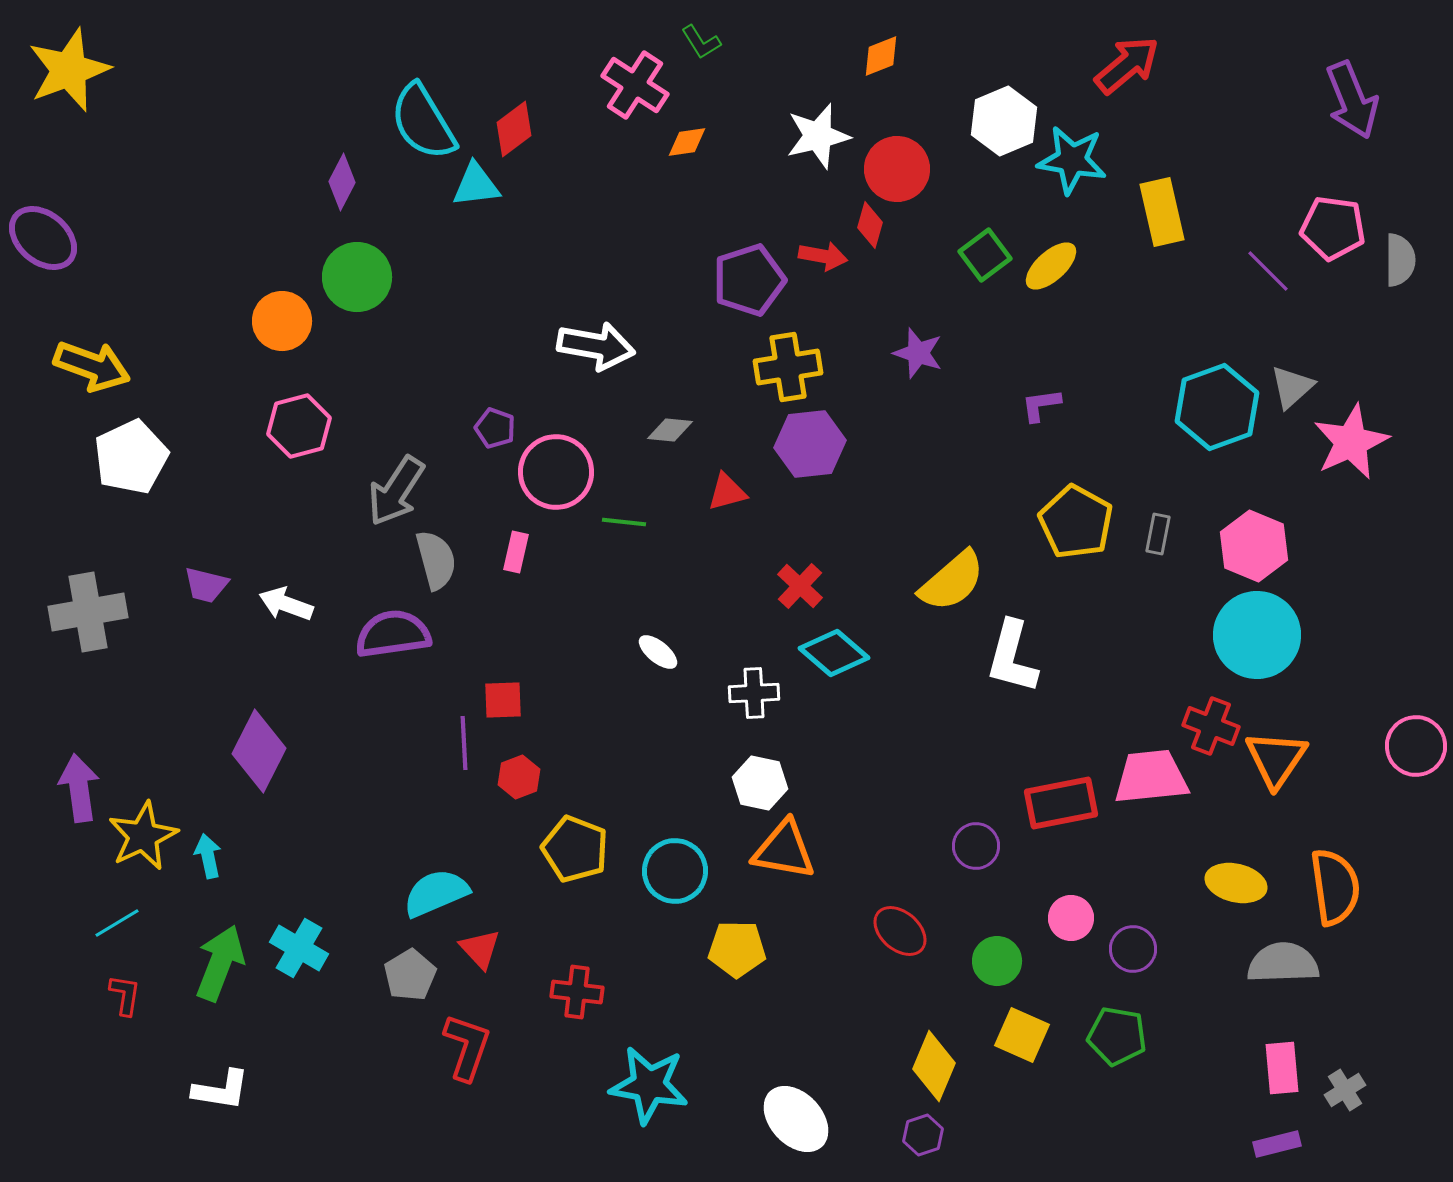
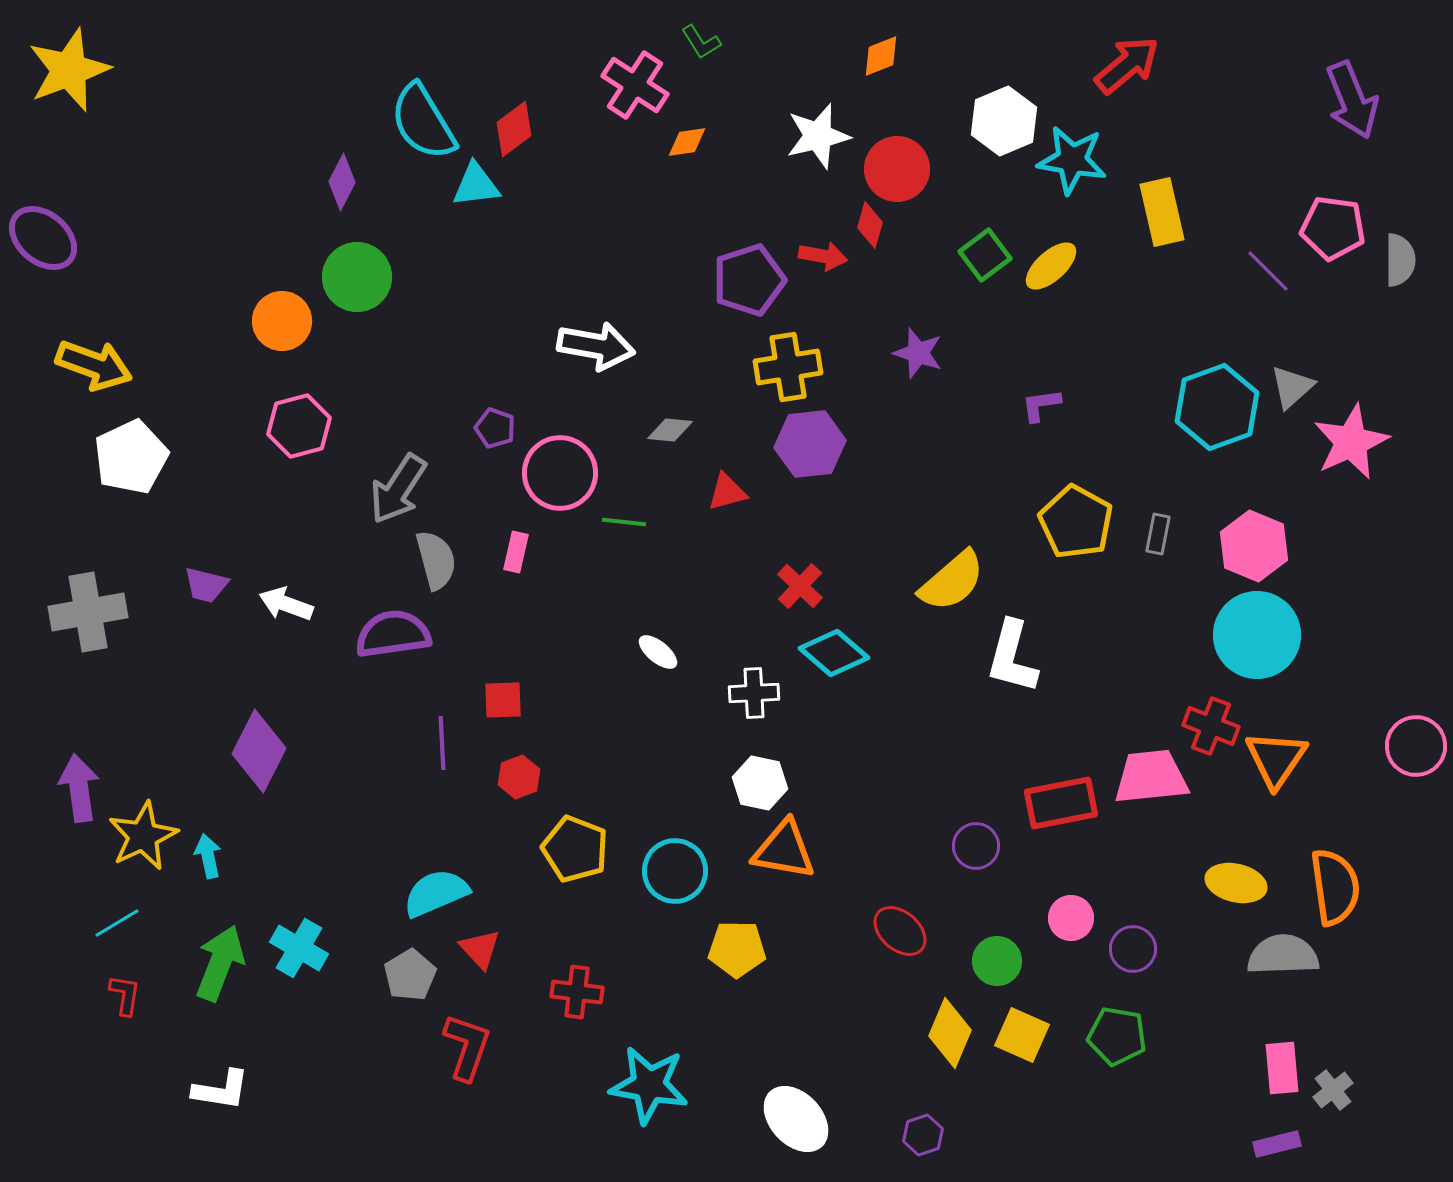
yellow arrow at (92, 366): moved 2 px right, 1 px up
pink circle at (556, 472): moved 4 px right, 1 px down
gray arrow at (396, 491): moved 2 px right, 2 px up
purple line at (464, 743): moved 22 px left
gray semicircle at (1283, 963): moved 8 px up
yellow diamond at (934, 1066): moved 16 px right, 33 px up
gray cross at (1345, 1090): moved 12 px left; rotated 6 degrees counterclockwise
